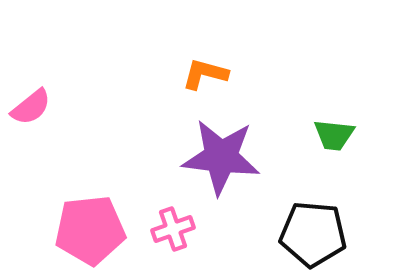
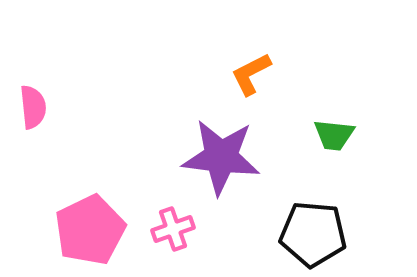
orange L-shape: moved 46 px right; rotated 42 degrees counterclockwise
pink semicircle: moved 2 px right; rotated 57 degrees counterclockwise
pink pentagon: rotated 20 degrees counterclockwise
